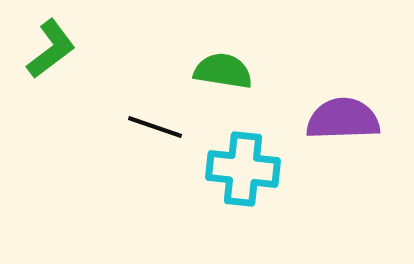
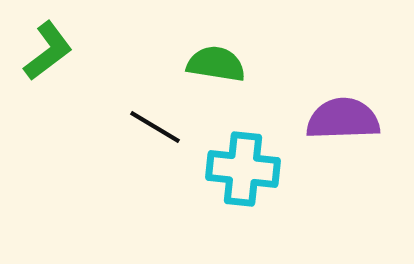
green L-shape: moved 3 px left, 2 px down
green semicircle: moved 7 px left, 7 px up
black line: rotated 12 degrees clockwise
